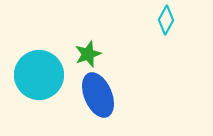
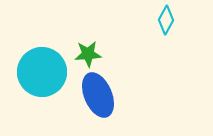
green star: rotated 16 degrees clockwise
cyan circle: moved 3 px right, 3 px up
